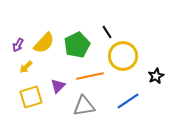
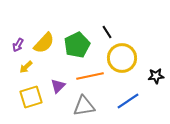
yellow circle: moved 1 px left, 2 px down
black star: rotated 21 degrees clockwise
